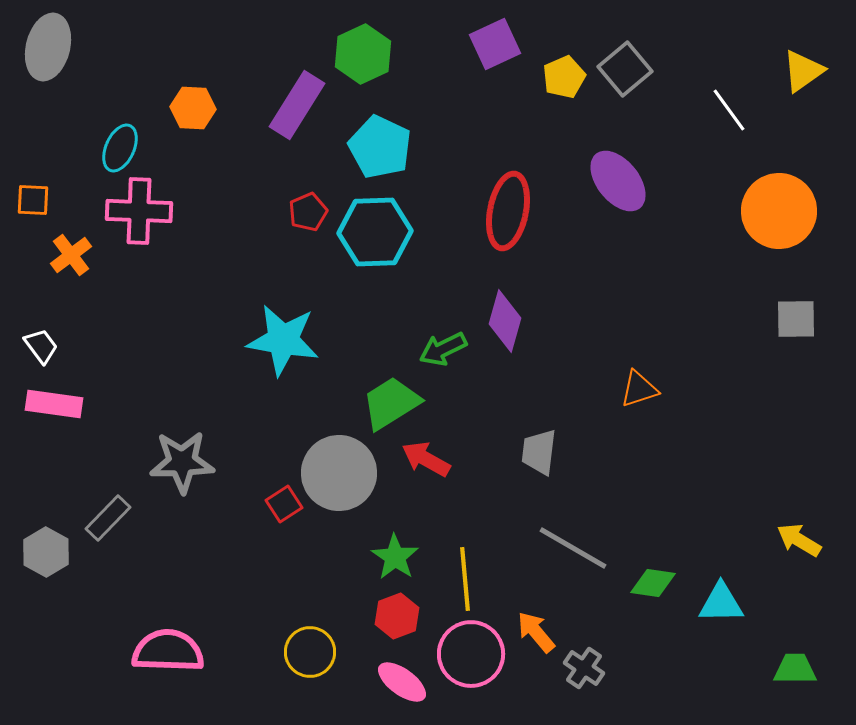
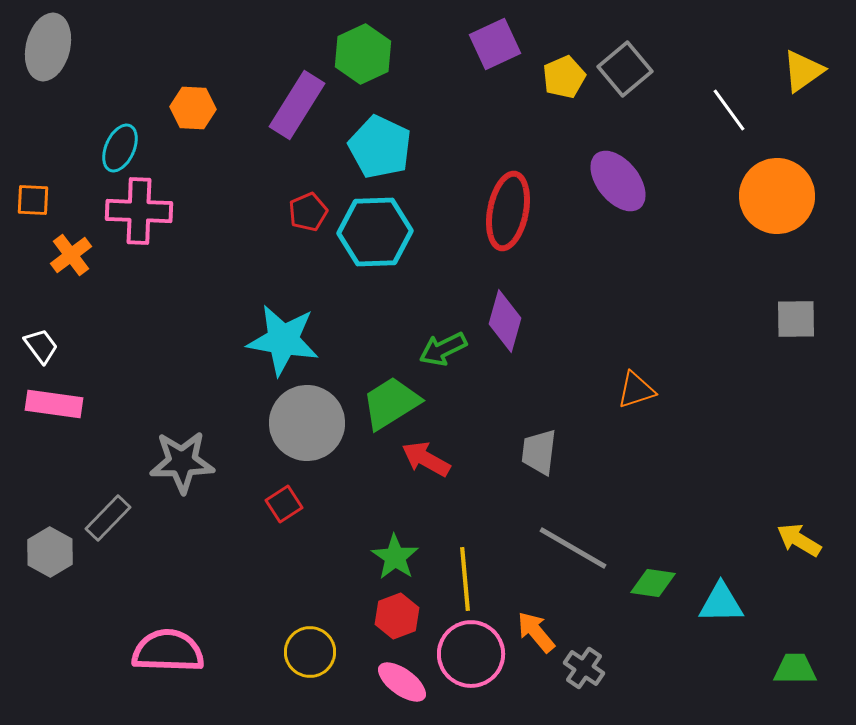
orange circle at (779, 211): moved 2 px left, 15 px up
orange triangle at (639, 389): moved 3 px left, 1 px down
gray circle at (339, 473): moved 32 px left, 50 px up
gray hexagon at (46, 552): moved 4 px right
